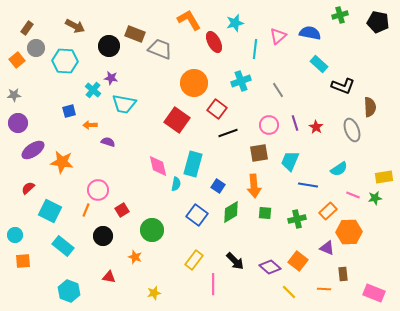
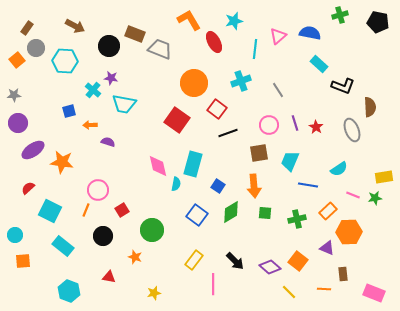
cyan star at (235, 23): moved 1 px left, 2 px up
